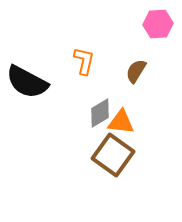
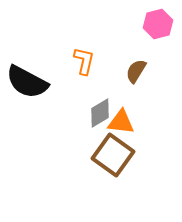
pink hexagon: rotated 12 degrees counterclockwise
